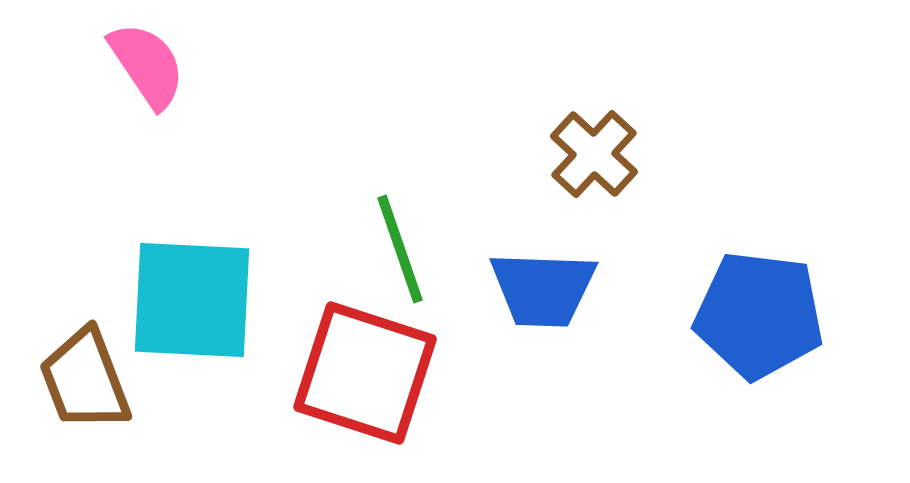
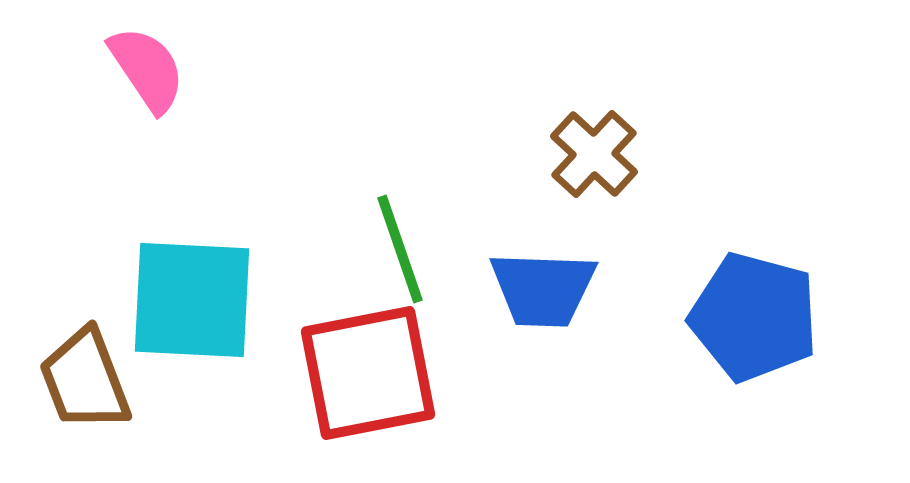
pink semicircle: moved 4 px down
blue pentagon: moved 5 px left, 2 px down; rotated 8 degrees clockwise
red square: moved 3 px right; rotated 29 degrees counterclockwise
